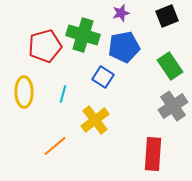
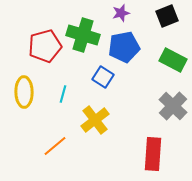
green rectangle: moved 3 px right, 6 px up; rotated 28 degrees counterclockwise
gray cross: rotated 12 degrees counterclockwise
